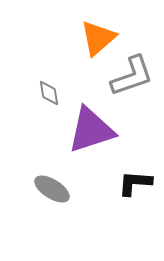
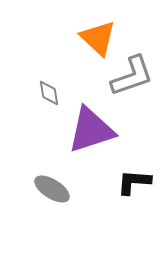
orange triangle: rotated 36 degrees counterclockwise
black L-shape: moved 1 px left, 1 px up
